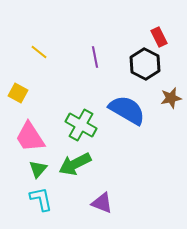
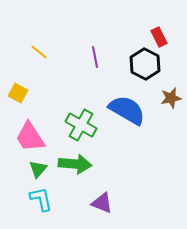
green arrow: rotated 148 degrees counterclockwise
